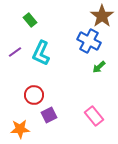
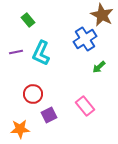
brown star: moved 1 px up; rotated 10 degrees counterclockwise
green rectangle: moved 2 px left
blue cross: moved 4 px left, 2 px up; rotated 30 degrees clockwise
purple line: moved 1 px right; rotated 24 degrees clockwise
red circle: moved 1 px left, 1 px up
pink rectangle: moved 9 px left, 10 px up
